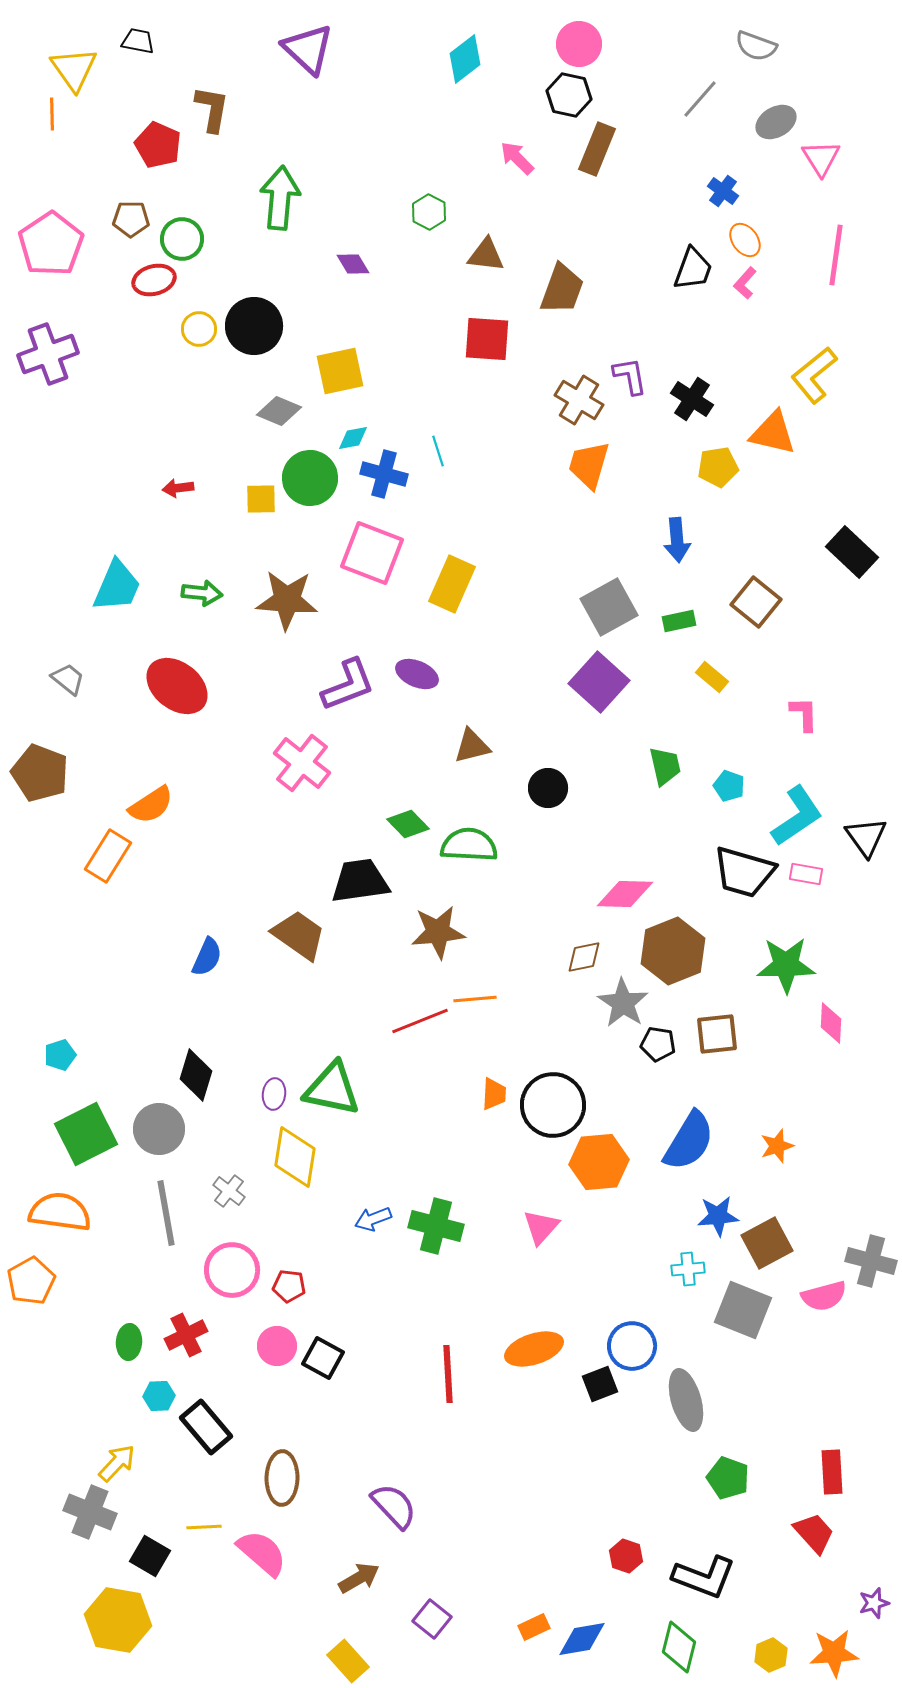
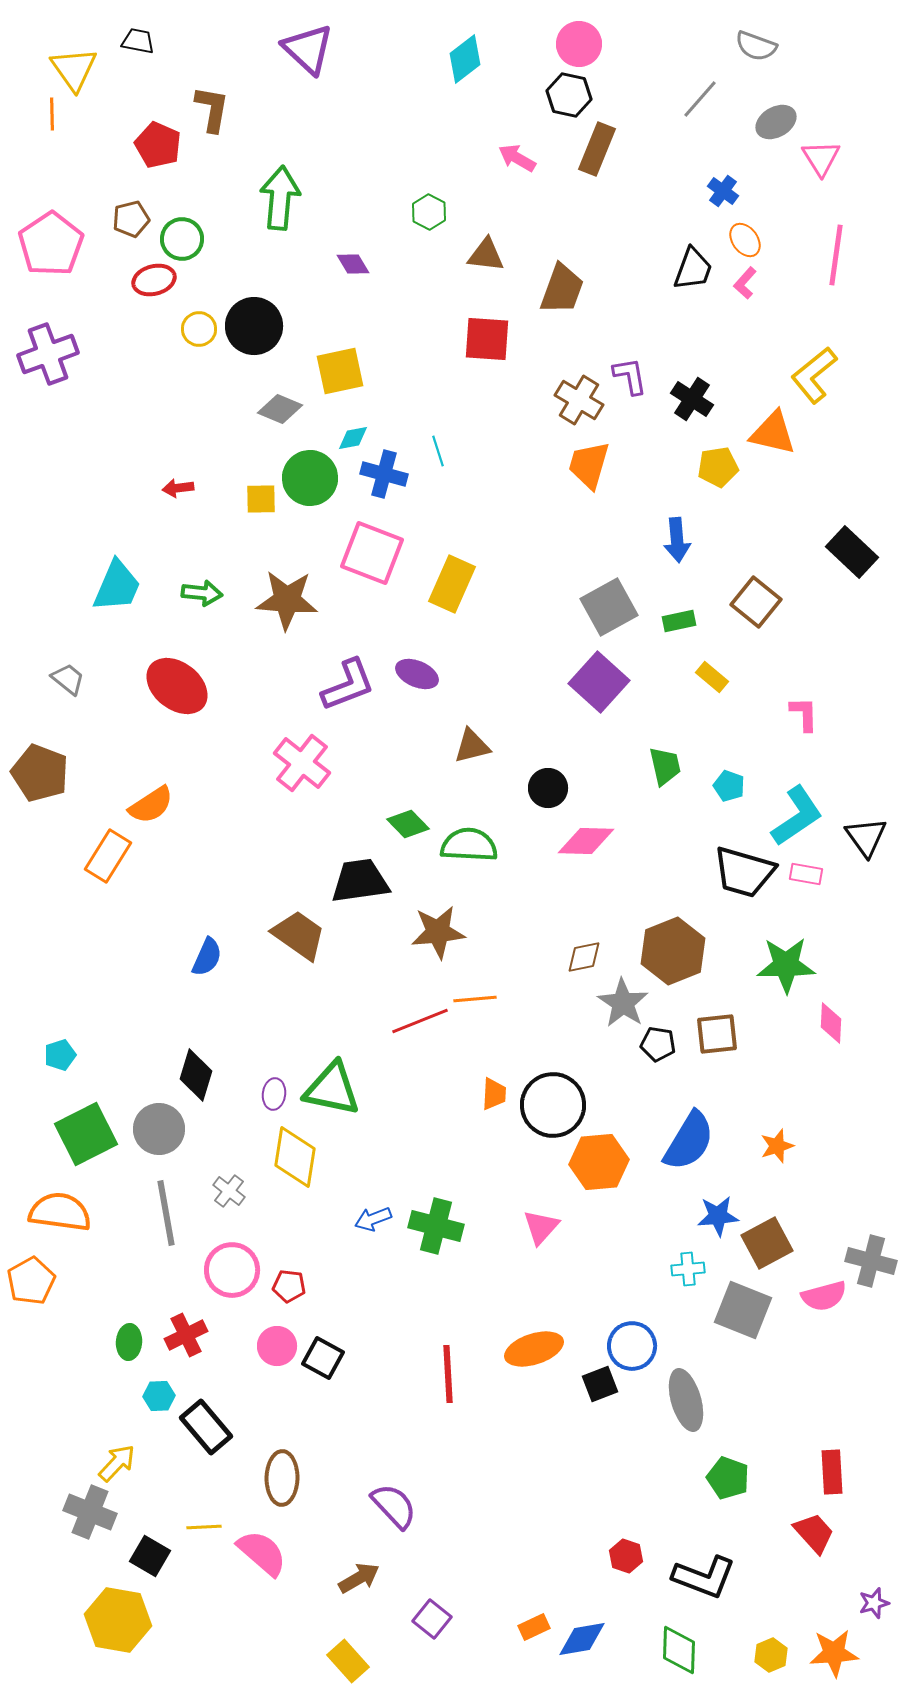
pink arrow at (517, 158): rotated 15 degrees counterclockwise
brown pentagon at (131, 219): rotated 15 degrees counterclockwise
gray diamond at (279, 411): moved 1 px right, 2 px up
pink diamond at (625, 894): moved 39 px left, 53 px up
green diamond at (679, 1647): moved 3 px down; rotated 12 degrees counterclockwise
